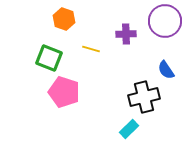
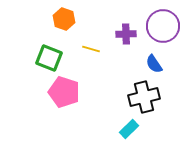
purple circle: moved 2 px left, 5 px down
blue semicircle: moved 12 px left, 6 px up
